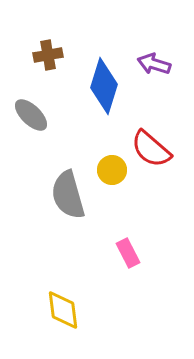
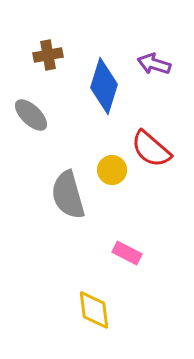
pink rectangle: moved 1 px left; rotated 36 degrees counterclockwise
yellow diamond: moved 31 px right
